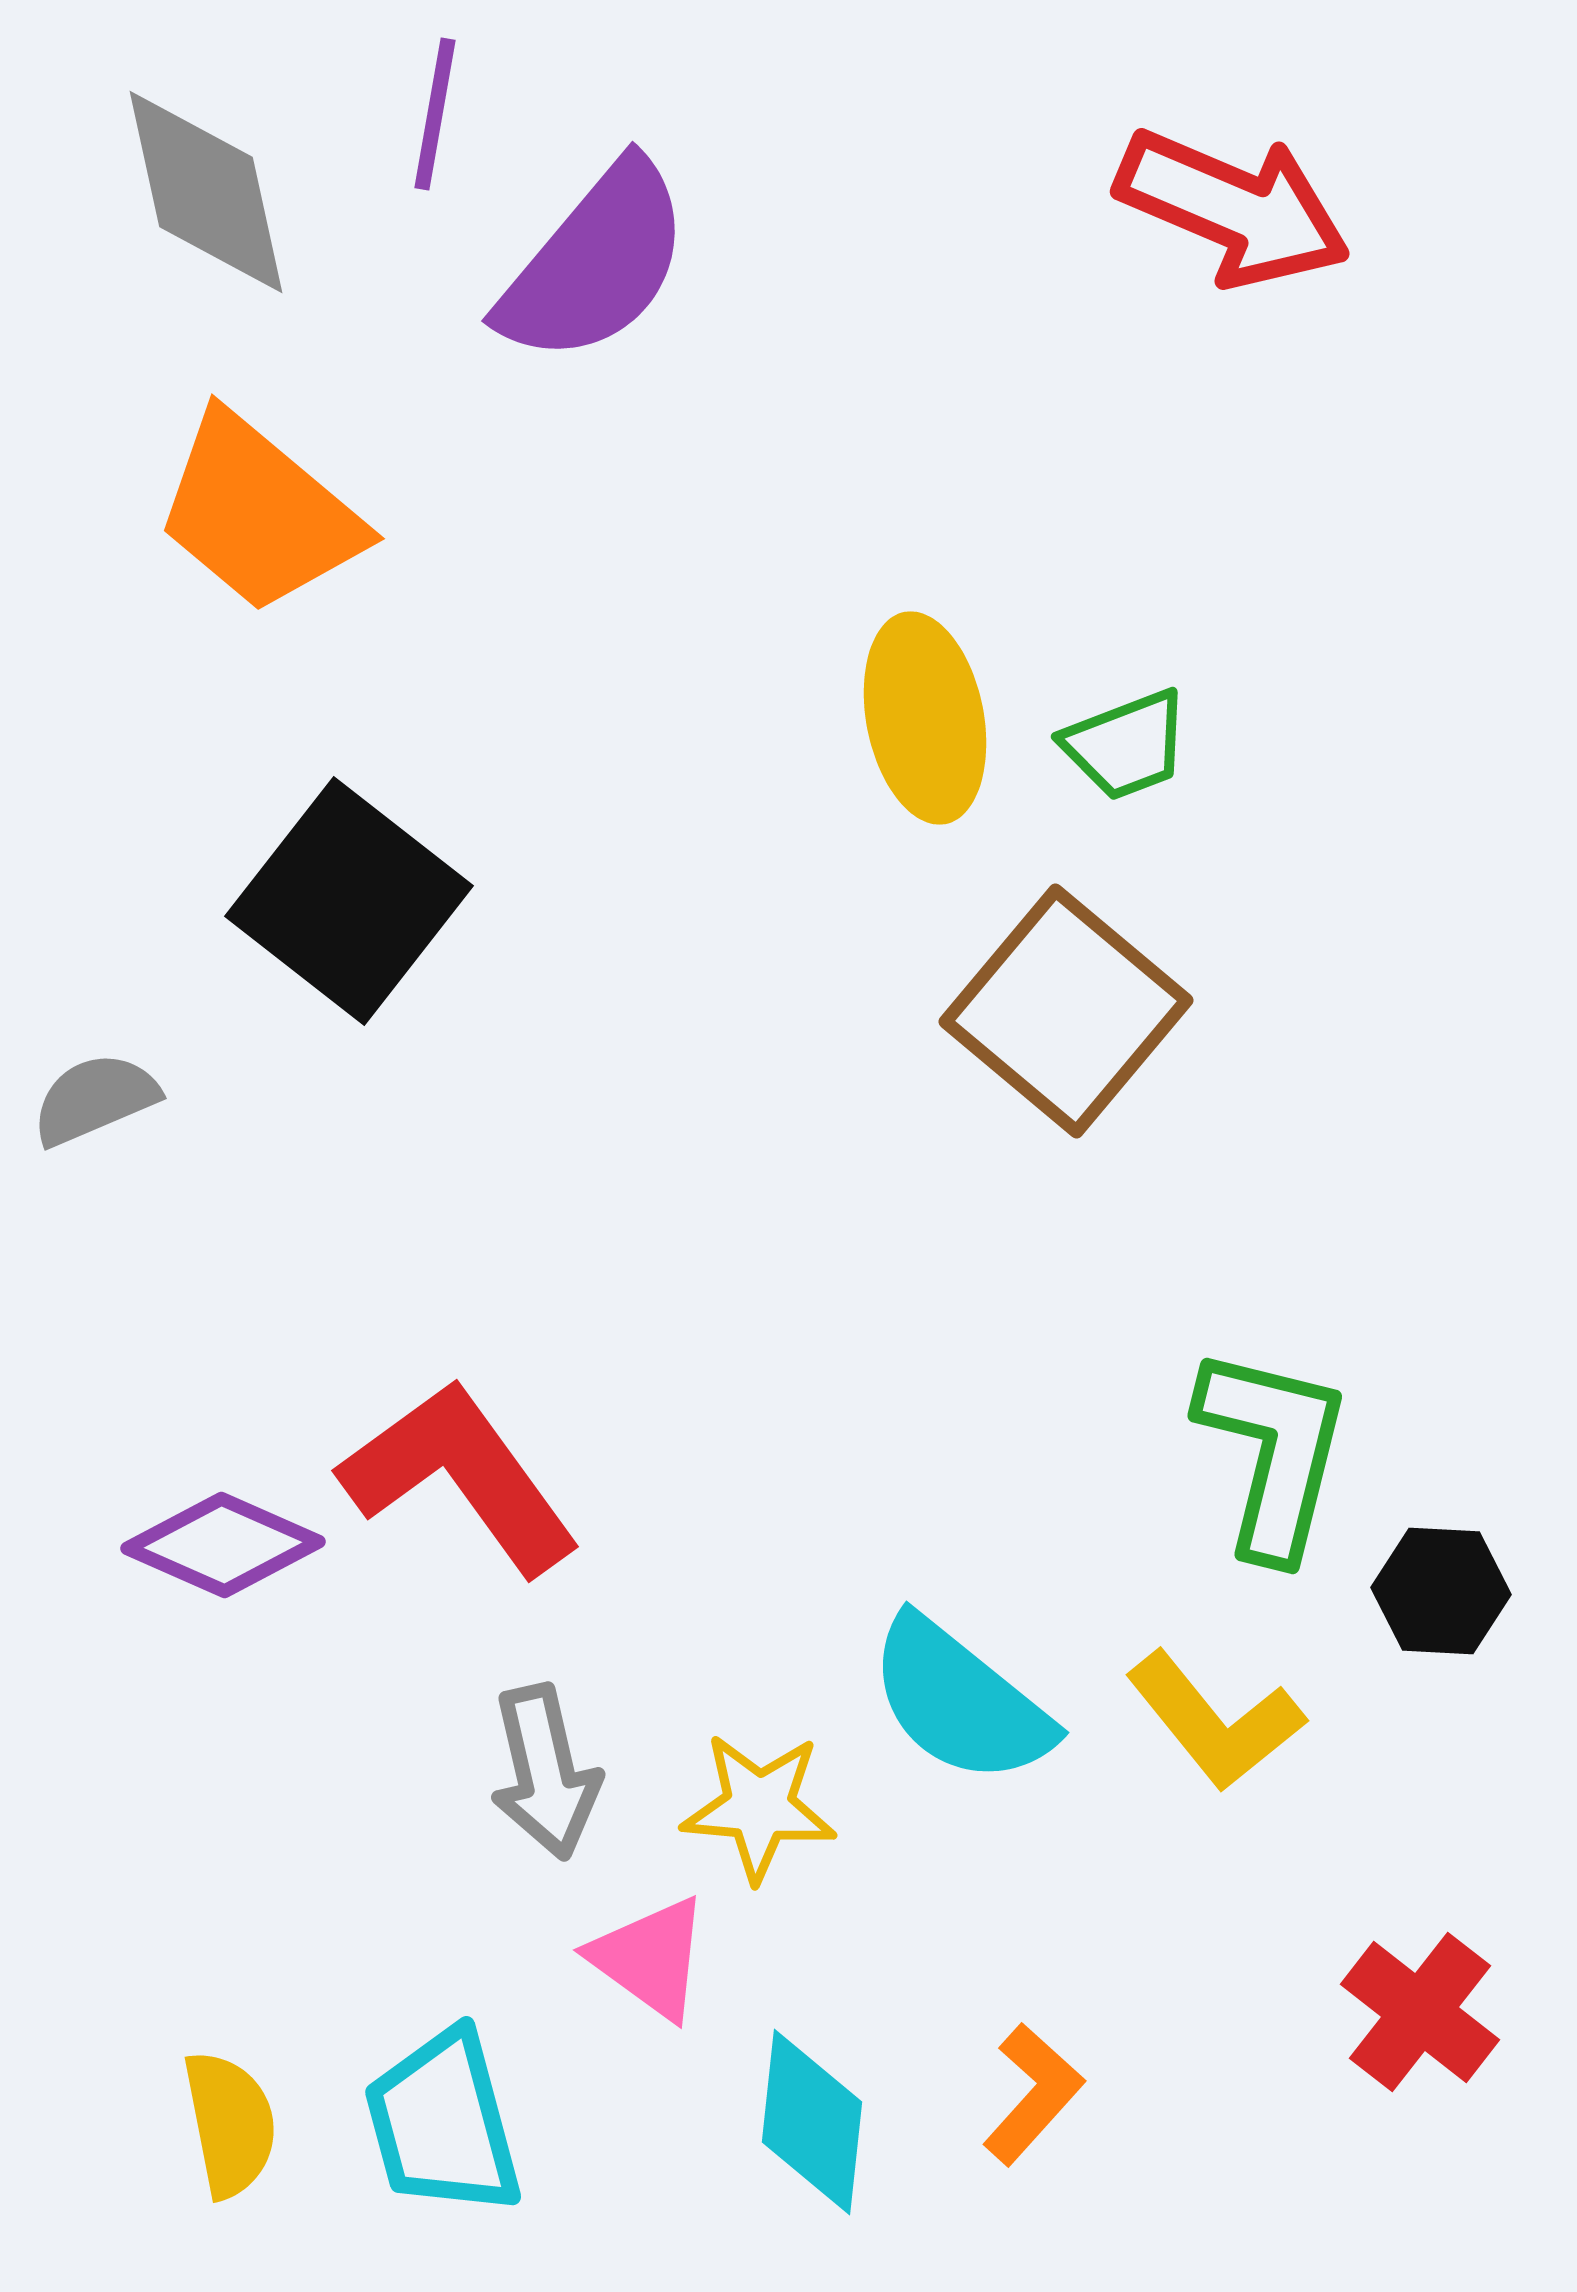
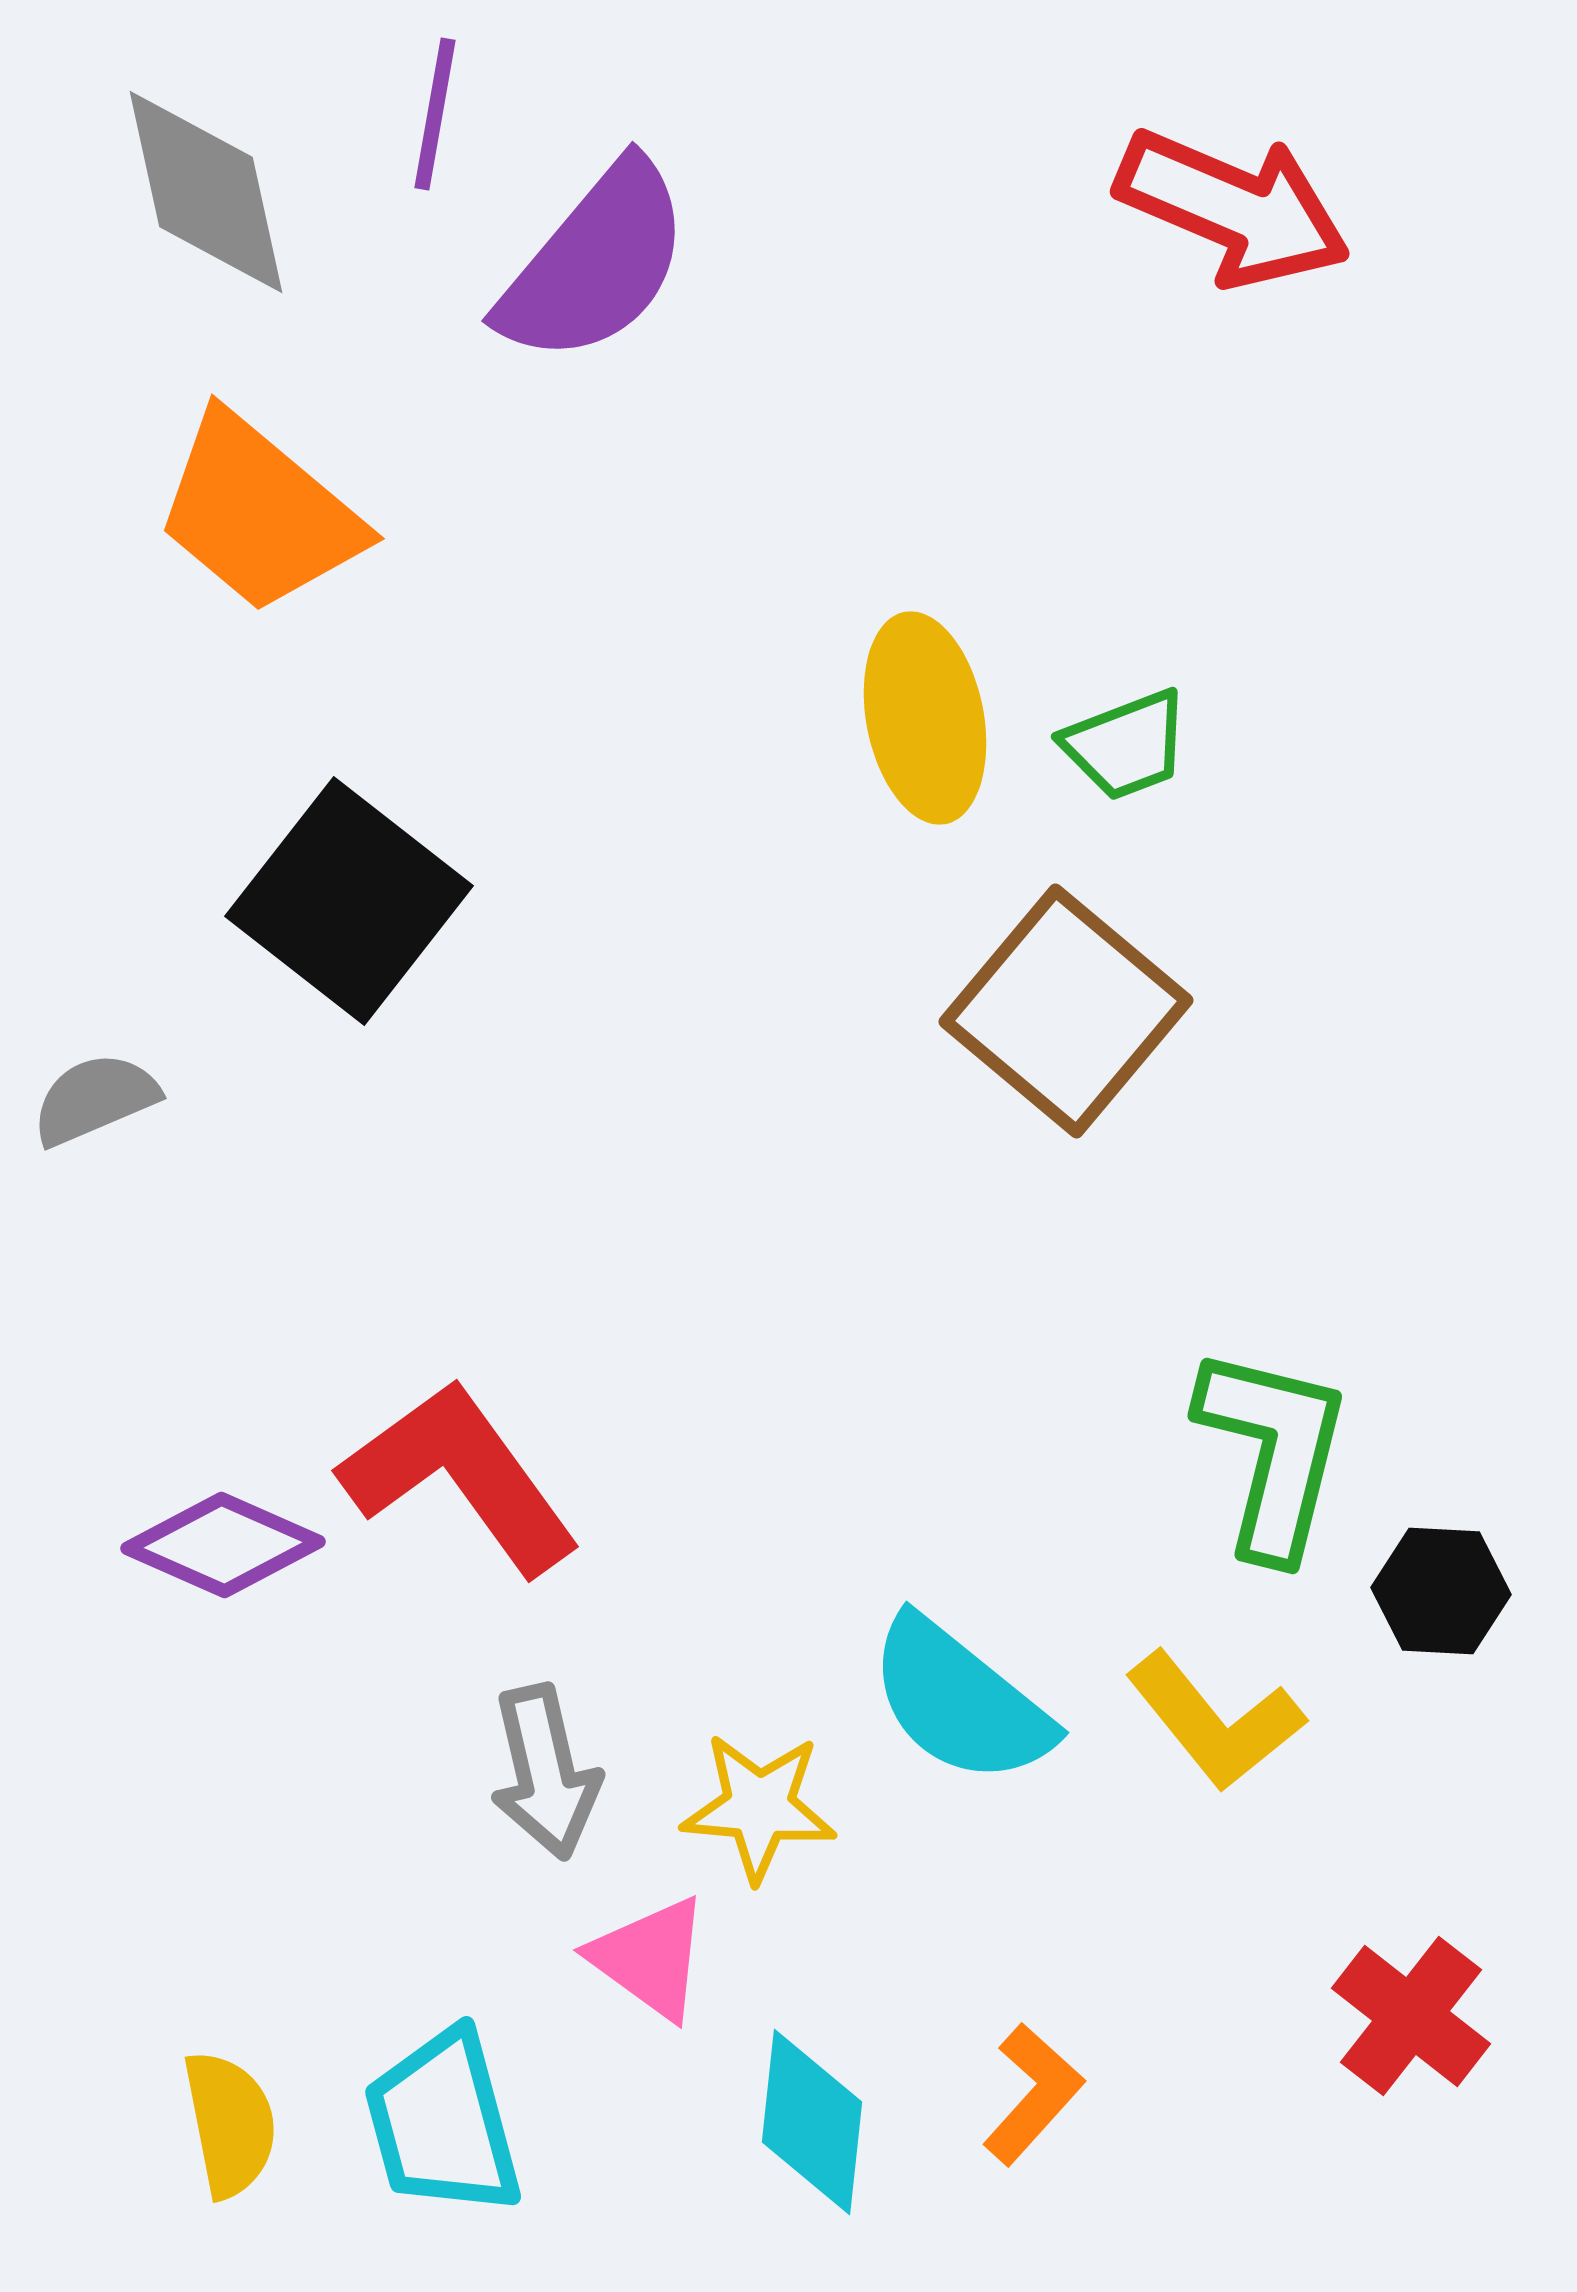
red cross: moved 9 px left, 4 px down
